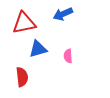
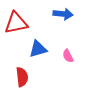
blue arrow: rotated 150 degrees counterclockwise
red triangle: moved 8 px left
pink semicircle: rotated 24 degrees counterclockwise
